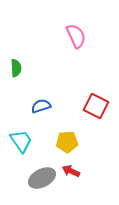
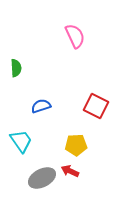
pink semicircle: moved 1 px left
yellow pentagon: moved 9 px right, 3 px down
red arrow: moved 1 px left
